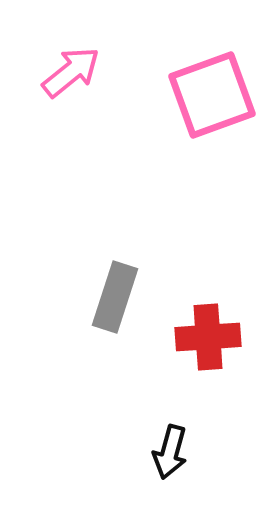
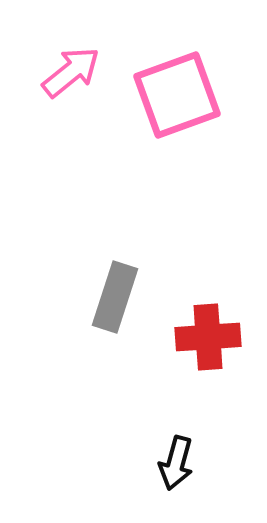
pink square: moved 35 px left
black arrow: moved 6 px right, 11 px down
